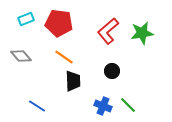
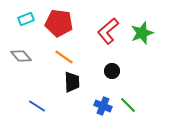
green star: rotated 10 degrees counterclockwise
black trapezoid: moved 1 px left, 1 px down
